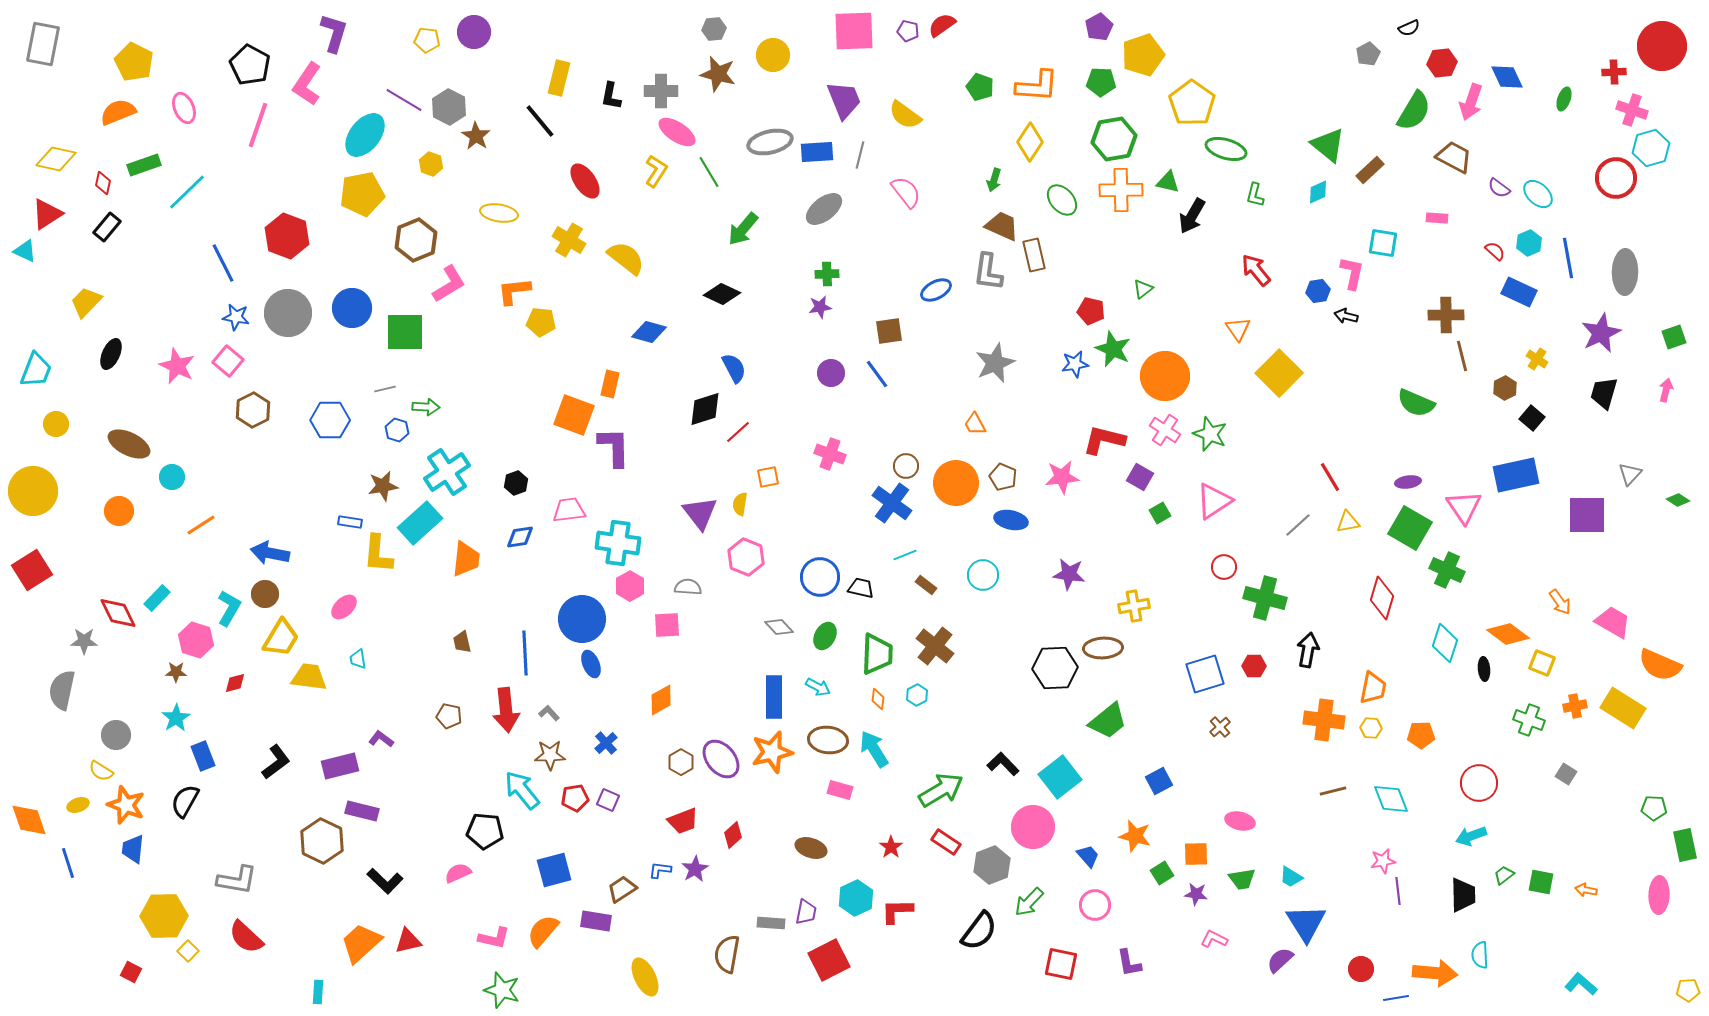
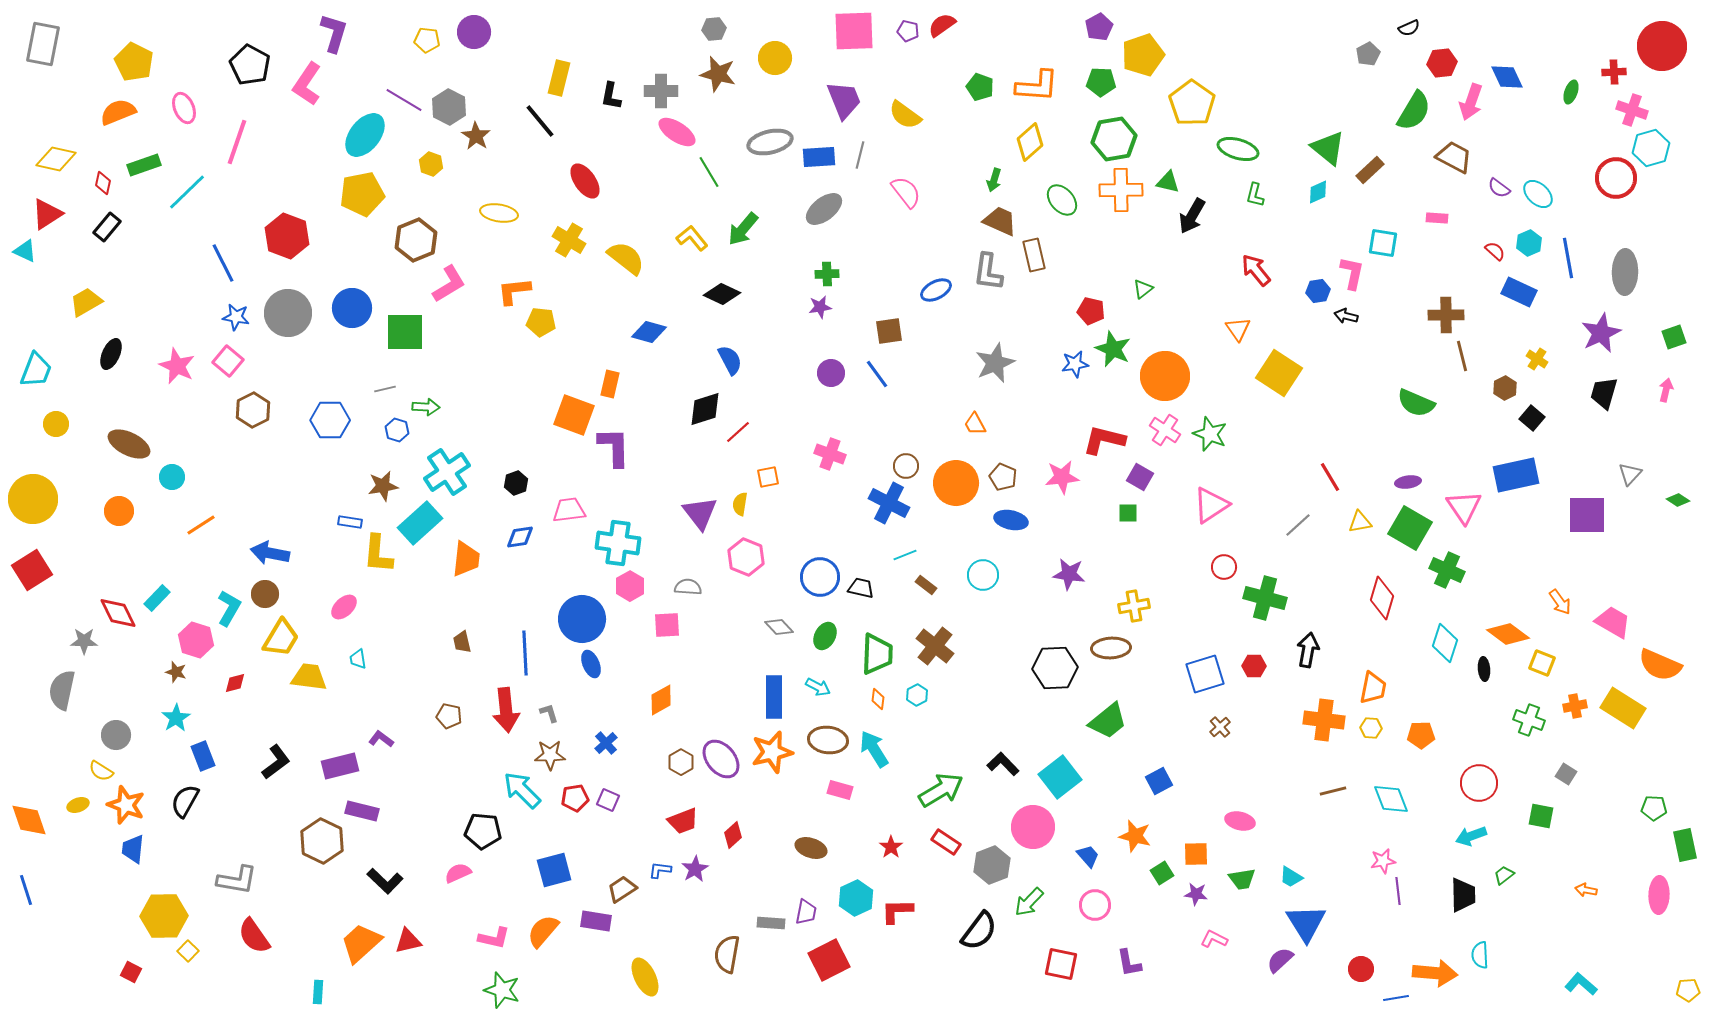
yellow circle at (773, 55): moved 2 px right, 3 px down
green ellipse at (1564, 99): moved 7 px right, 7 px up
pink line at (258, 125): moved 21 px left, 17 px down
yellow diamond at (1030, 142): rotated 15 degrees clockwise
green triangle at (1328, 145): moved 3 px down
green ellipse at (1226, 149): moved 12 px right
blue rectangle at (817, 152): moved 2 px right, 5 px down
yellow L-shape at (656, 171): moved 36 px right, 67 px down; rotated 72 degrees counterclockwise
brown trapezoid at (1002, 226): moved 2 px left, 5 px up
yellow trapezoid at (86, 302): rotated 16 degrees clockwise
blue semicircle at (734, 368): moved 4 px left, 8 px up
yellow square at (1279, 373): rotated 12 degrees counterclockwise
yellow circle at (33, 491): moved 8 px down
pink triangle at (1214, 501): moved 3 px left, 4 px down
blue cross at (892, 503): moved 3 px left; rotated 9 degrees counterclockwise
green square at (1160, 513): moved 32 px left; rotated 30 degrees clockwise
yellow triangle at (1348, 522): moved 12 px right
brown ellipse at (1103, 648): moved 8 px right
brown star at (176, 672): rotated 15 degrees clockwise
gray L-shape at (549, 713): rotated 25 degrees clockwise
cyan arrow at (522, 790): rotated 6 degrees counterclockwise
black pentagon at (485, 831): moved 2 px left
blue line at (68, 863): moved 42 px left, 27 px down
green square at (1541, 882): moved 66 px up
red semicircle at (246, 937): moved 8 px right, 1 px up; rotated 12 degrees clockwise
